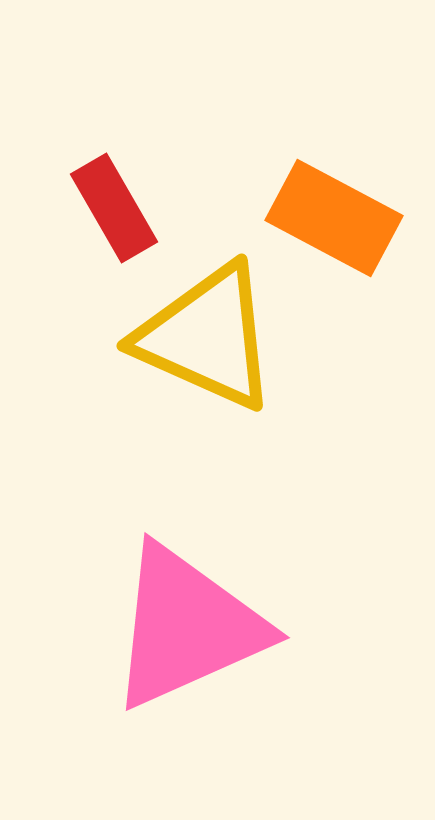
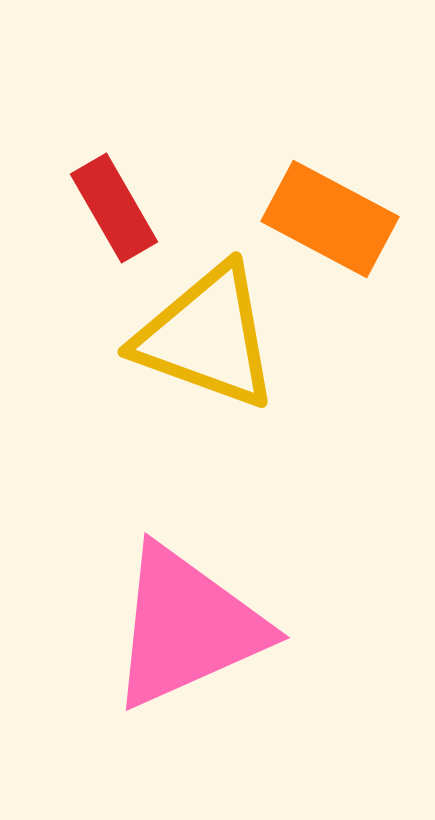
orange rectangle: moved 4 px left, 1 px down
yellow triangle: rotated 4 degrees counterclockwise
